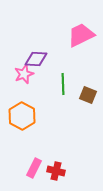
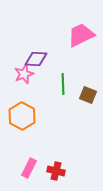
pink rectangle: moved 5 px left
